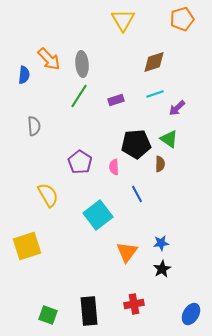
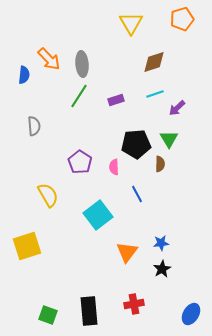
yellow triangle: moved 8 px right, 3 px down
green triangle: rotated 24 degrees clockwise
